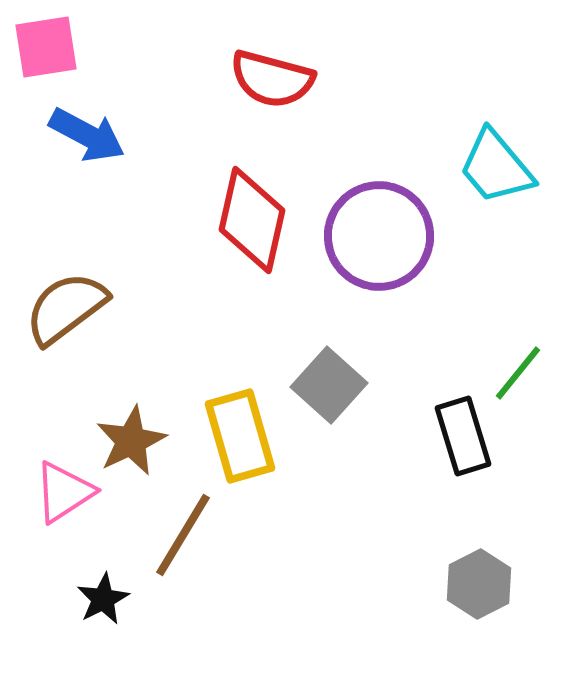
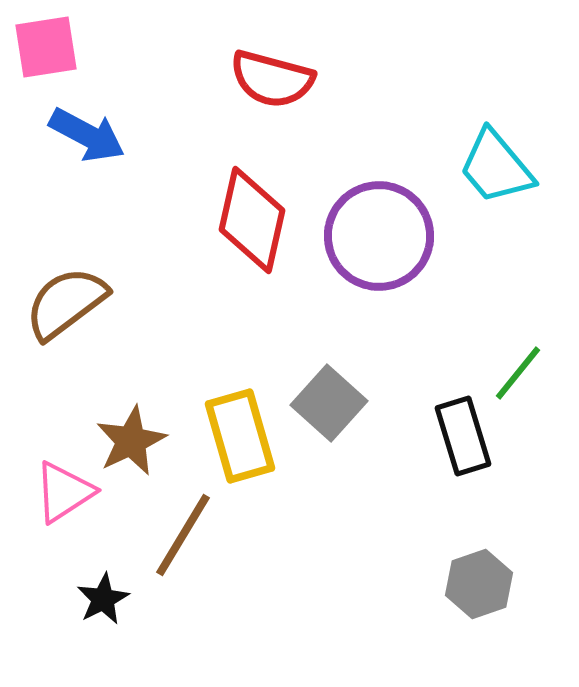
brown semicircle: moved 5 px up
gray square: moved 18 px down
gray hexagon: rotated 8 degrees clockwise
